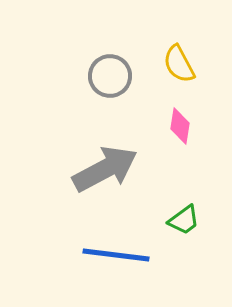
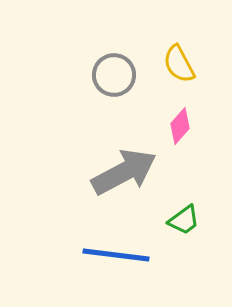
gray circle: moved 4 px right, 1 px up
pink diamond: rotated 33 degrees clockwise
gray arrow: moved 19 px right, 3 px down
